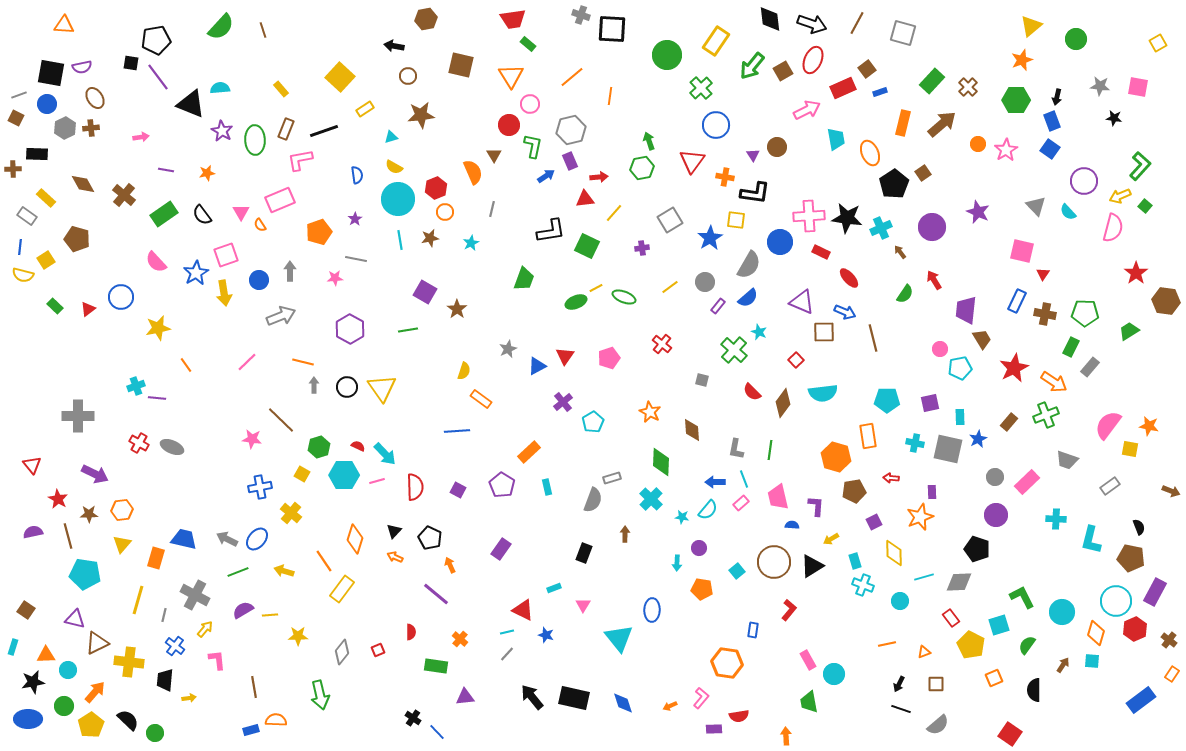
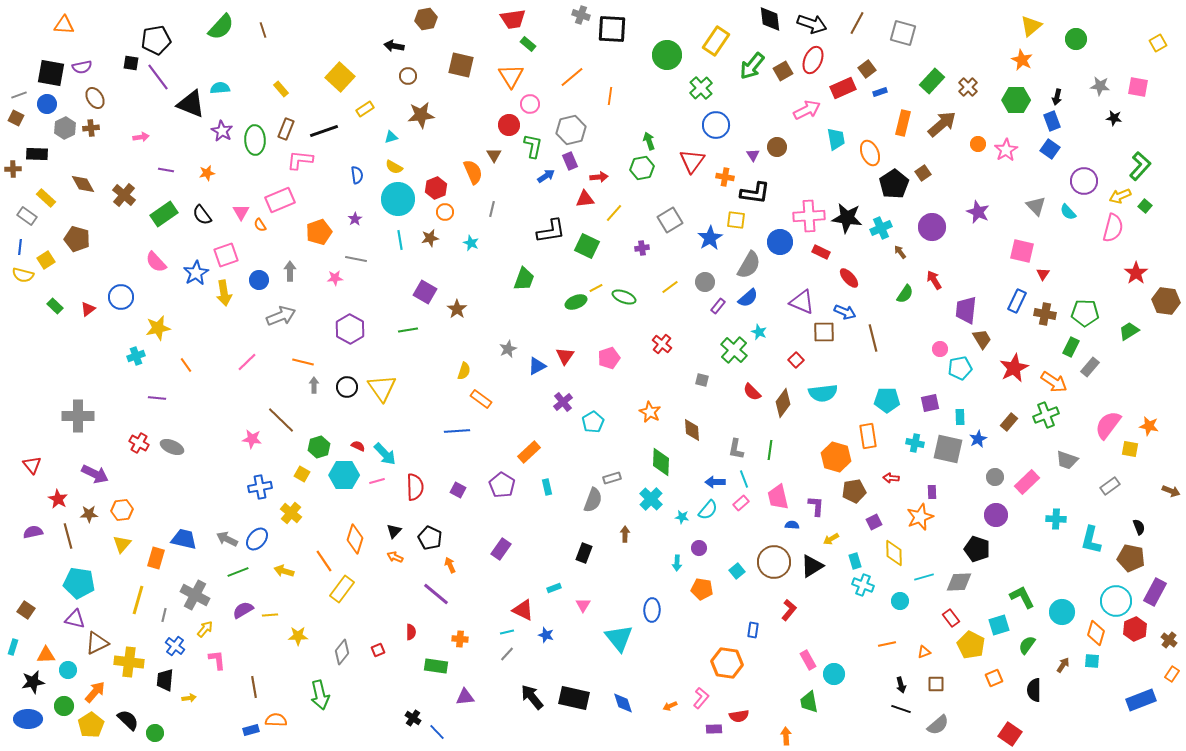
orange star at (1022, 60): rotated 25 degrees counterclockwise
pink L-shape at (300, 160): rotated 16 degrees clockwise
cyan star at (471, 243): rotated 21 degrees counterclockwise
cyan cross at (136, 386): moved 30 px up
cyan pentagon at (85, 574): moved 6 px left, 9 px down
orange cross at (460, 639): rotated 35 degrees counterclockwise
black arrow at (899, 684): moved 2 px right, 1 px down; rotated 42 degrees counterclockwise
blue rectangle at (1141, 700): rotated 16 degrees clockwise
